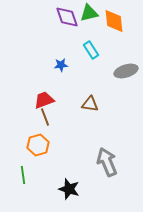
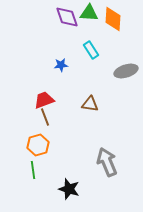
green triangle: rotated 18 degrees clockwise
orange diamond: moved 1 px left, 2 px up; rotated 10 degrees clockwise
green line: moved 10 px right, 5 px up
